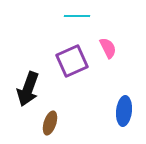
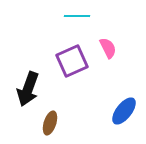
blue ellipse: rotated 32 degrees clockwise
